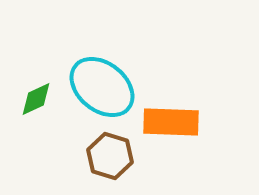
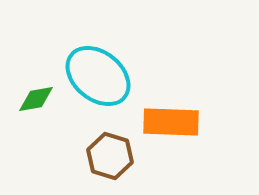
cyan ellipse: moved 4 px left, 11 px up
green diamond: rotated 15 degrees clockwise
